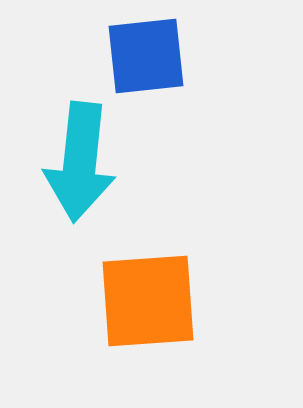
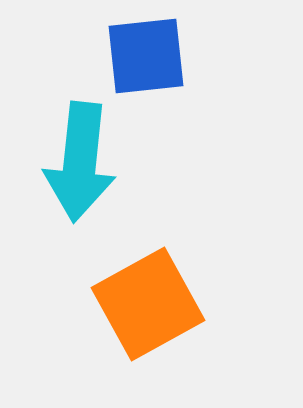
orange square: moved 3 px down; rotated 25 degrees counterclockwise
